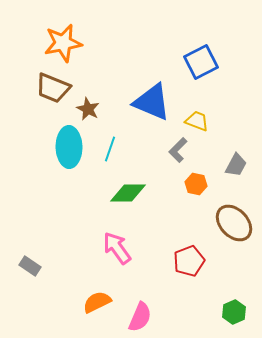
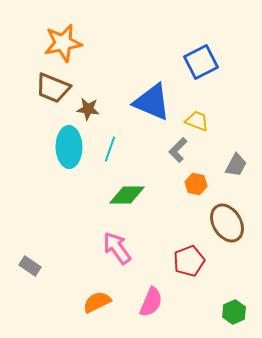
brown star: rotated 20 degrees counterclockwise
green diamond: moved 1 px left, 2 px down
brown ellipse: moved 7 px left; rotated 12 degrees clockwise
pink semicircle: moved 11 px right, 15 px up
